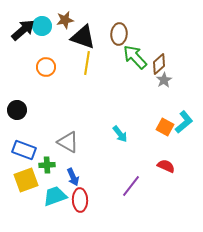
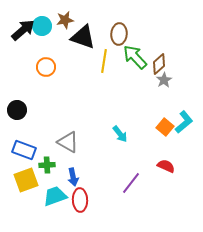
yellow line: moved 17 px right, 2 px up
orange square: rotated 12 degrees clockwise
blue arrow: rotated 12 degrees clockwise
purple line: moved 3 px up
